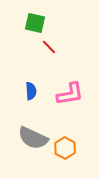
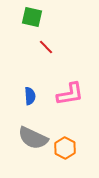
green square: moved 3 px left, 6 px up
red line: moved 3 px left
blue semicircle: moved 1 px left, 5 px down
